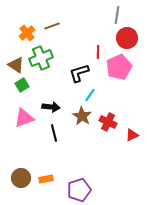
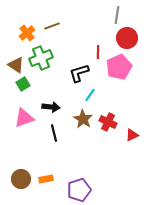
green square: moved 1 px right, 1 px up
brown star: moved 1 px right, 3 px down
brown circle: moved 1 px down
